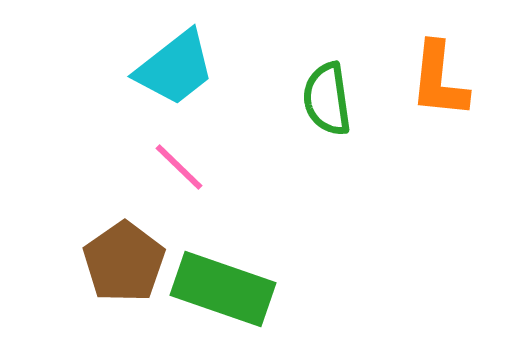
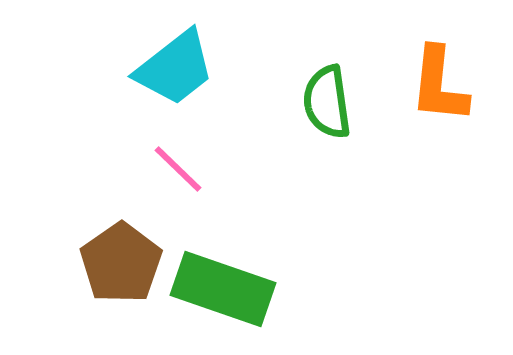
orange L-shape: moved 5 px down
green semicircle: moved 3 px down
pink line: moved 1 px left, 2 px down
brown pentagon: moved 3 px left, 1 px down
